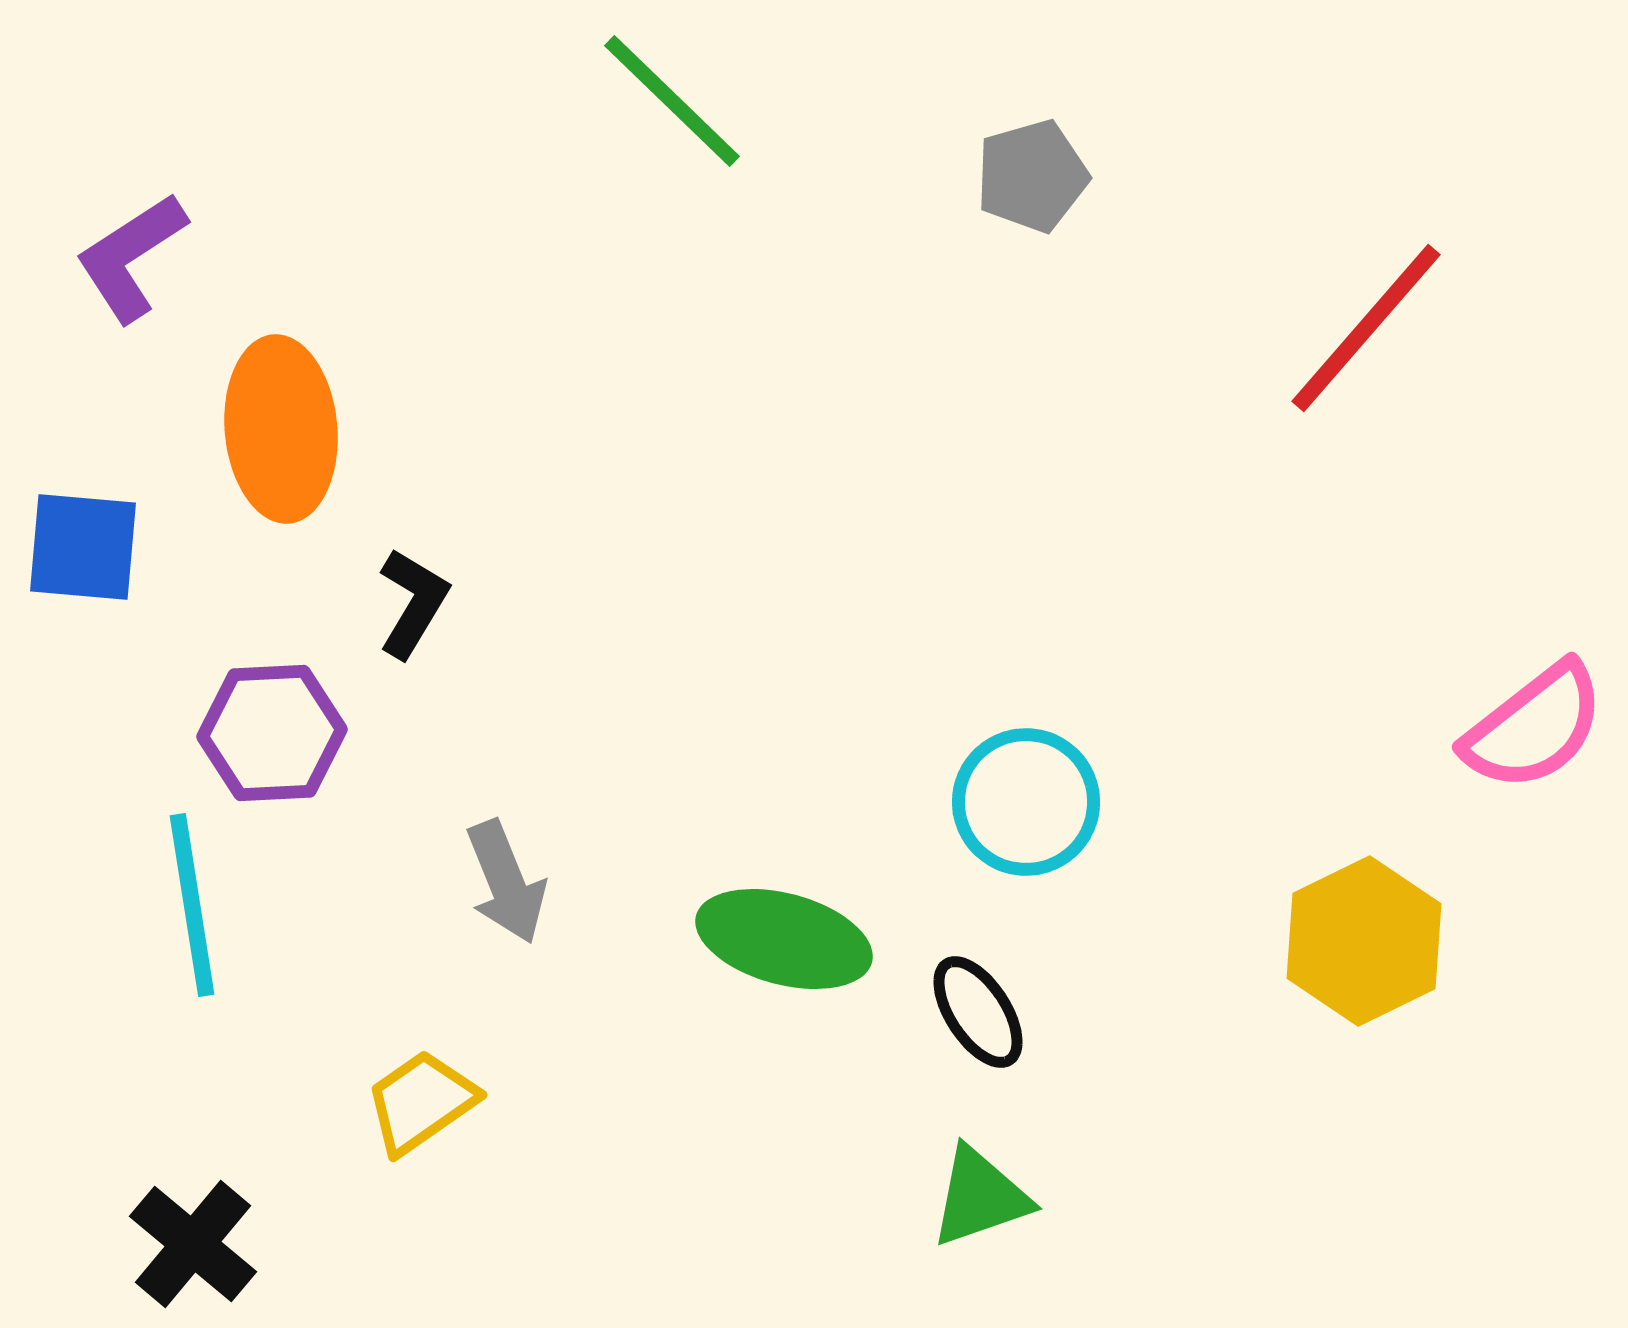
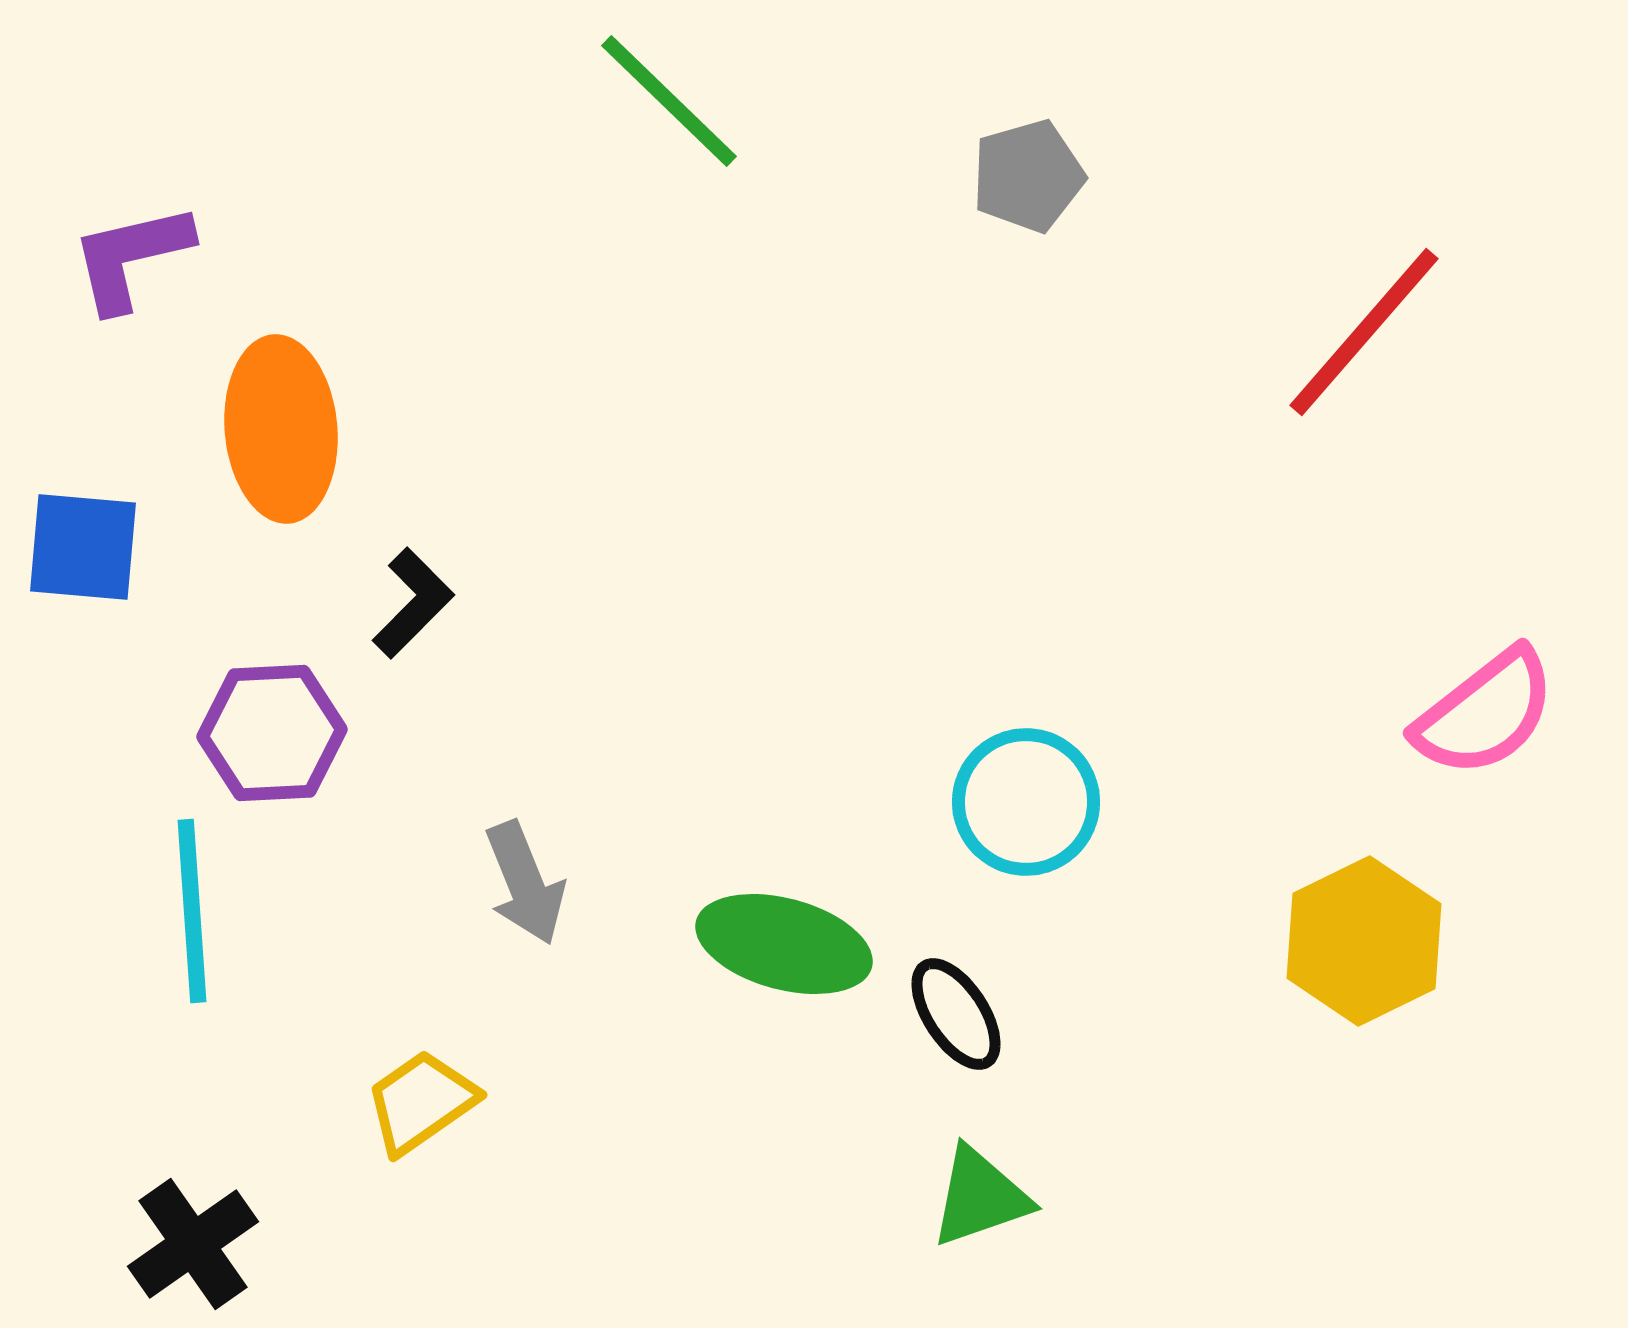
green line: moved 3 px left
gray pentagon: moved 4 px left
purple L-shape: rotated 20 degrees clockwise
red line: moved 2 px left, 4 px down
black L-shape: rotated 14 degrees clockwise
pink semicircle: moved 49 px left, 14 px up
gray arrow: moved 19 px right, 1 px down
cyan line: moved 6 px down; rotated 5 degrees clockwise
green ellipse: moved 5 px down
black ellipse: moved 22 px left, 2 px down
black cross: rotated 15 degrees clockwise
